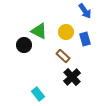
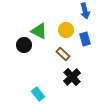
blue arrow: rotated 21 degrees clockwise
yellow circle: moved 2 px up
brown rectangle: moved 2 px up
